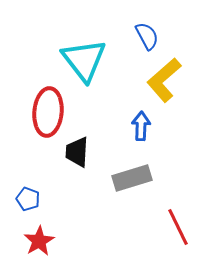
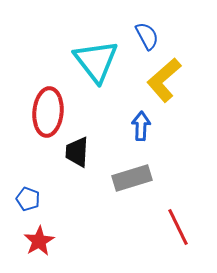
cyan triangle: moved 12 px right, 1 px down
